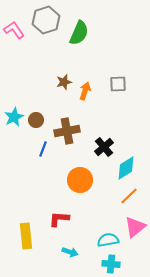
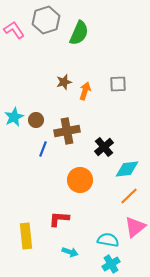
cyan diamond: moved 1 px right, 1 px down; rotated 25 degrees clockwise
cyan semicircle: rotated 20 degrees clockwise
cyan cross: rotated 36 degrees counterclockwise
